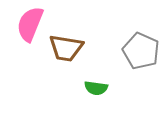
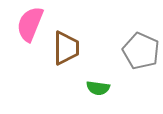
brown trapezoid: rotated 99 degrees counterclockwise
green semicircle: moved 2 px right
